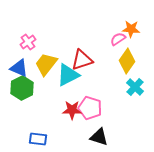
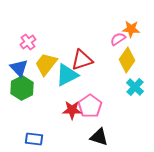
yellow diamond: moved 1 px up
blue triangle: rotated 24 degrees clockwise
cyan triangle: moved 1 px left
pink pentagon: moved 2 px up; rotated 20 degrees clockwise
blue rectangle: moved 4 px left
